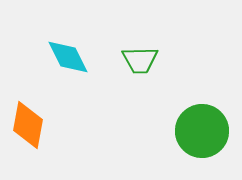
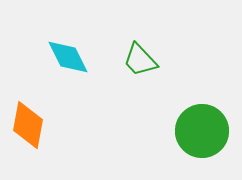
green trapezoid: rotated 48 degrees clockwise
